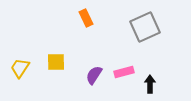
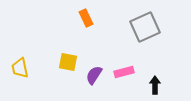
yellow square: moved 12 px right; rotated 12 degrees clockwise
yellow trapezoid: rotated 45 degrees counterclockwise
black arrow: moved 5 px right, 1 px down
